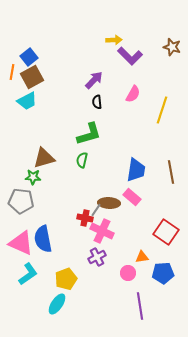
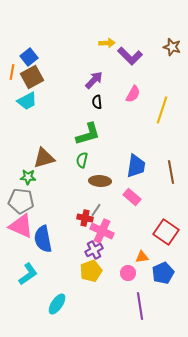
yellow arrow: moved 7 px left, 3 px down
green L-shape: moved 1 px left
blue trapezoid: moved 4 px up
green star: moved 5 px left
brown ellipse: moved 9 px left, 22 px up
pink triangle: moved 17 px up
purple cross: moved 3 px left, 7 px up
blue pentagon: rotated 20 degrees counterclockwise
yellow pentagon: moved 25 px right, 8 px up
